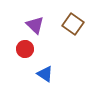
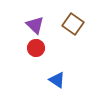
red circle: moved 11 px right, 1 px up
blue triangle: moved 12 px right, 6 px down
